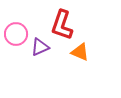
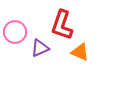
pink circle: moved 1 px left, 2 px up
purple triangle: moved 1 px down
